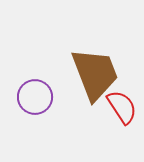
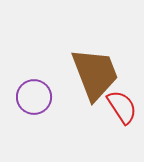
purple circle: moved 1 px left
